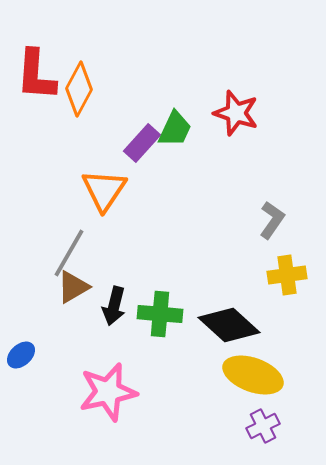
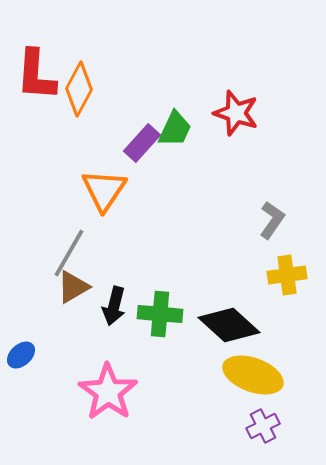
pink star: rotated 24 degrees counterclockwise
